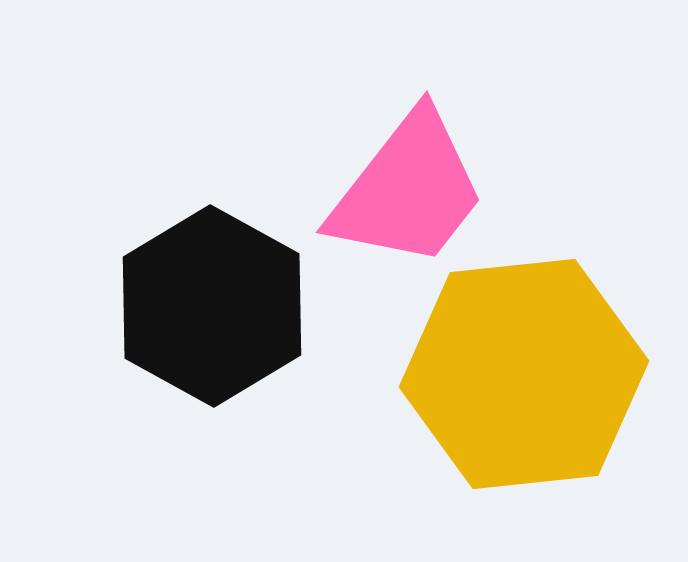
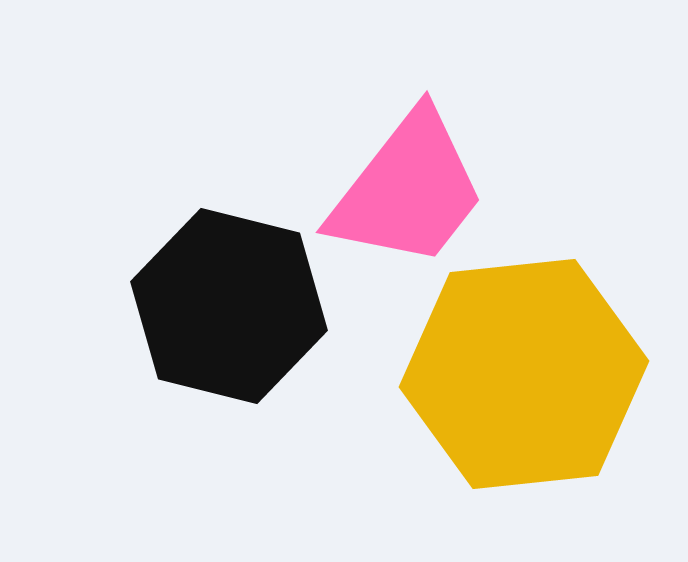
black hexagon: moved 17 px right; rotated 15 degrees counterclockwise
